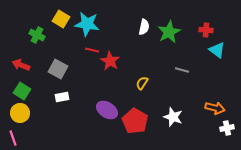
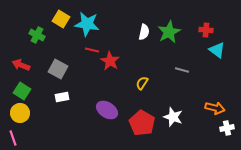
white semicircle: moved 5 px down
red pentagon: moved 7 px right, 2 px down
